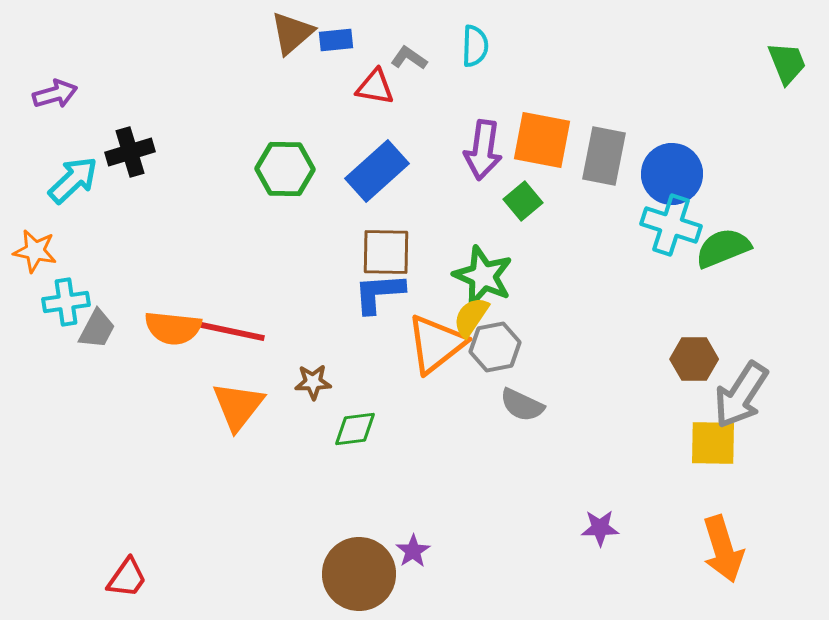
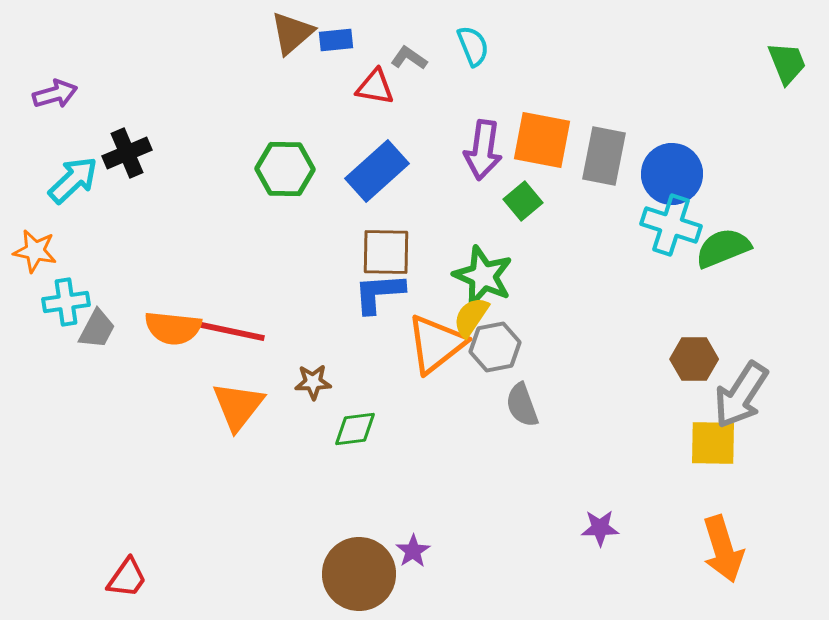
cyan semicircle at (475, 46): moved 2 px left; rotated 24 degrees counterclockwise
black cross at (130, 152): moved 3 px left, 1 px down; rotated 6 degrees counterclockwise
gray semicircle at (522, 405): rotated 45 degrees clockwise
